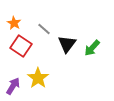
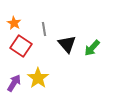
gray line: rotated 40 degrees clockwise
black triangle: rotated 18 degrees counterclockwise
purple arrow: moved 1 px right, 3 px up
